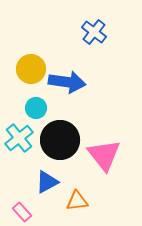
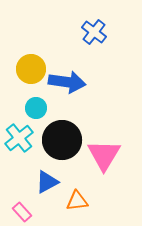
black circle: moved 2 px right
pink triangle: rotated 9 degrees clockwise
